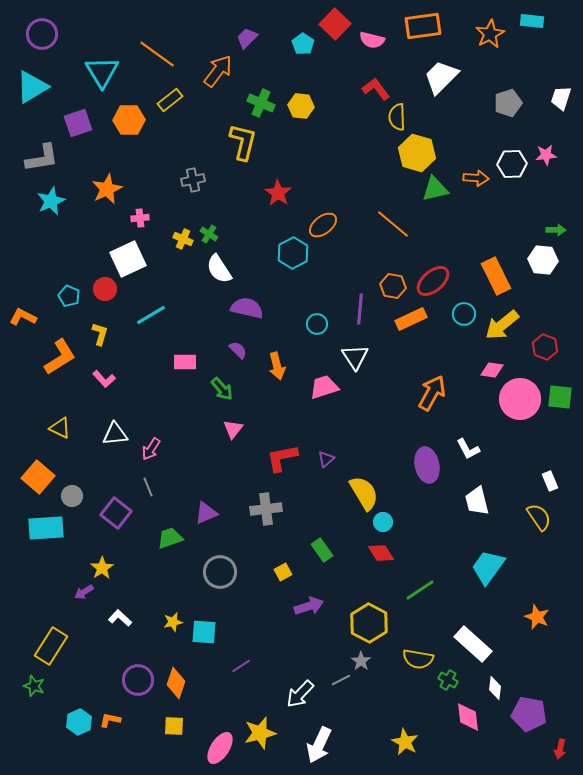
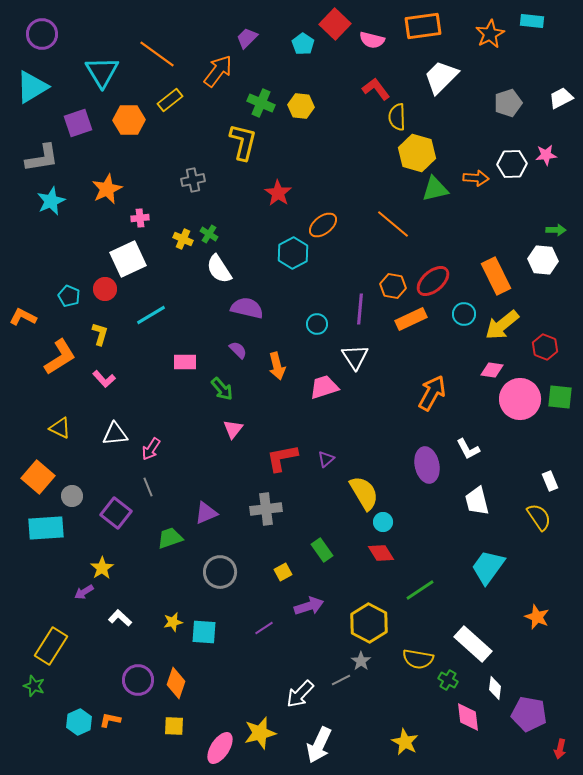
white trapezoid at (561, 98): rotated 45 degrees clockwise
purple line at (241, 666): moved 23 px right, 38 px up
